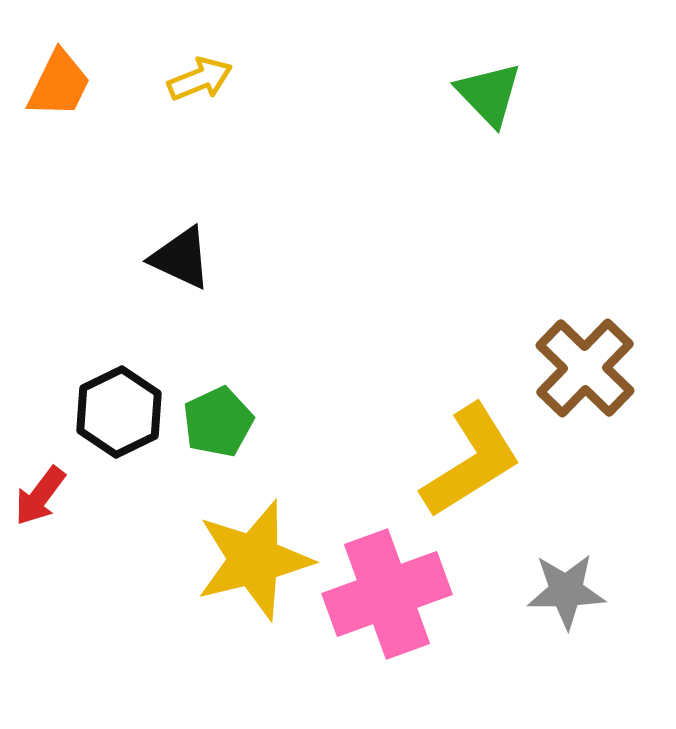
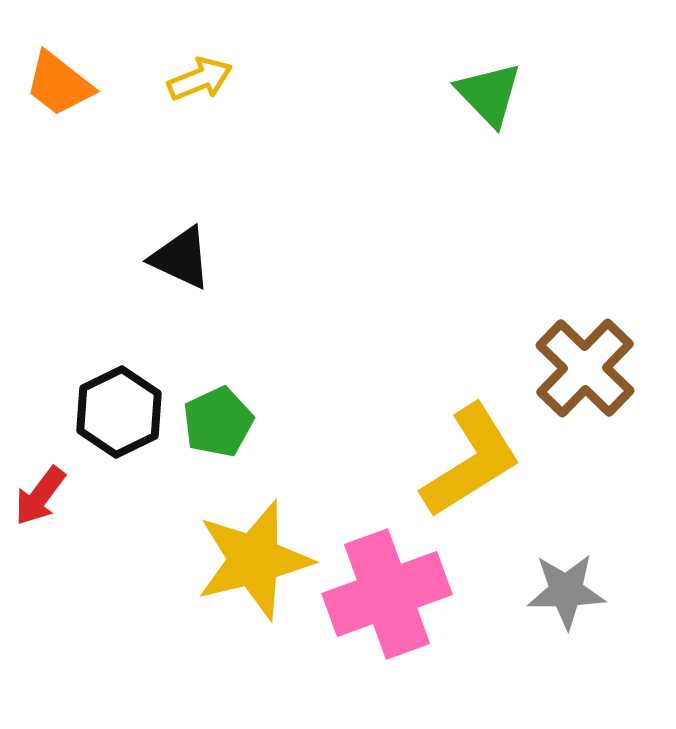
orange trapezoid: rotated 102 degrees clockwise
